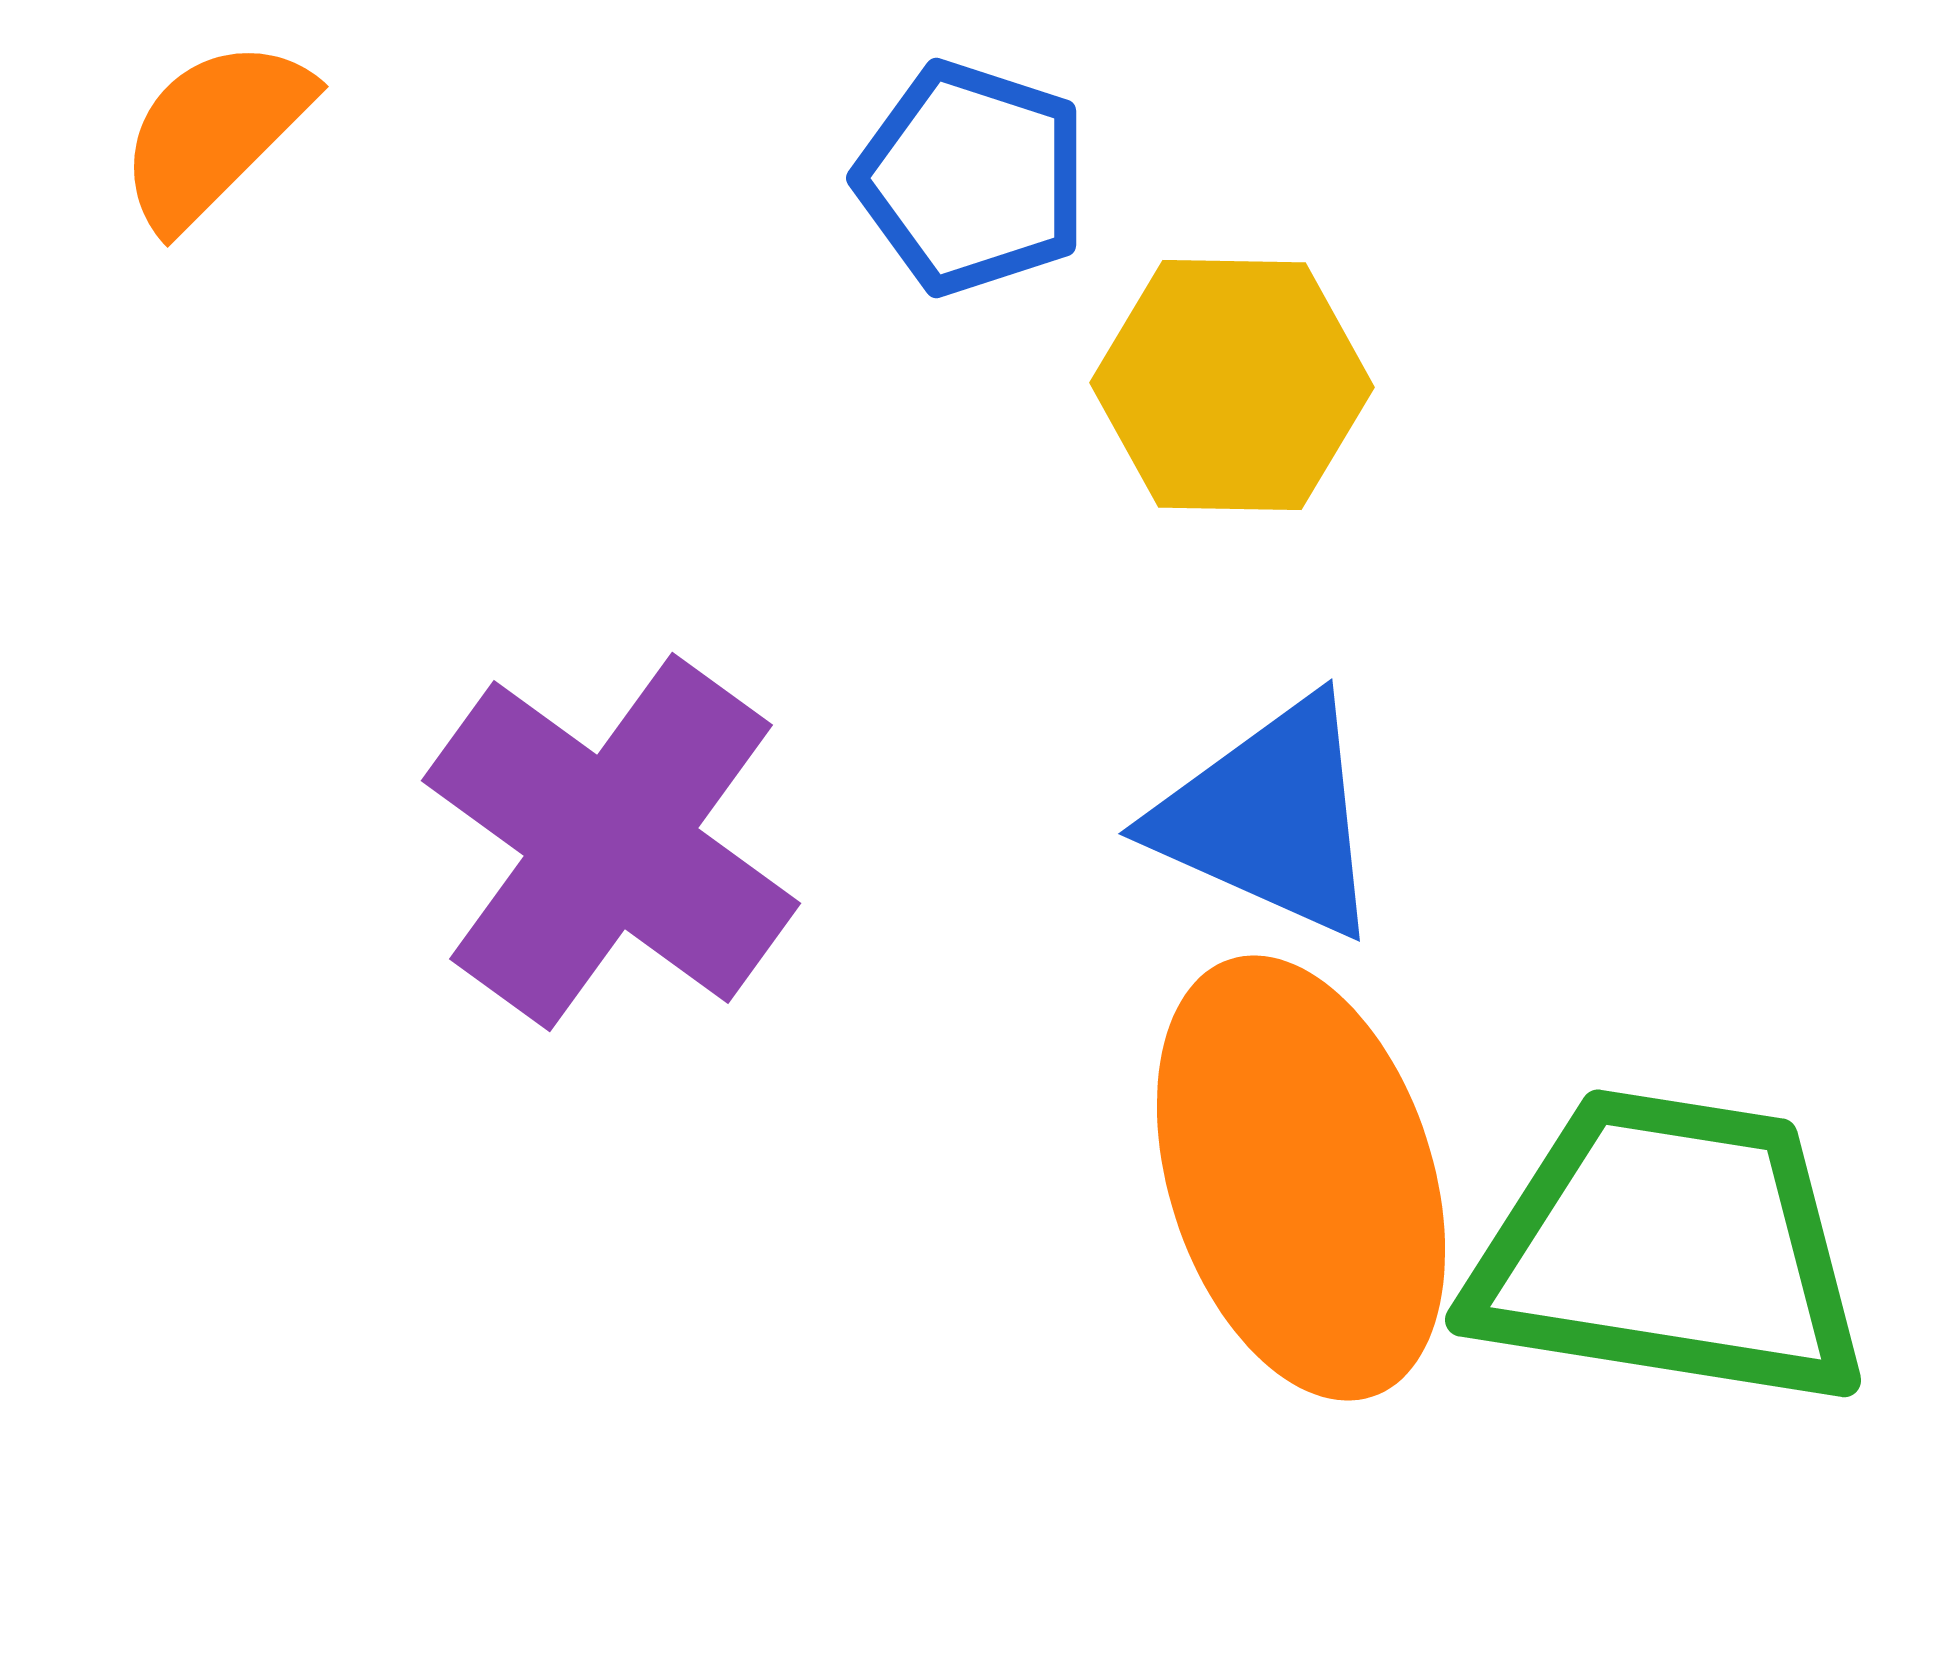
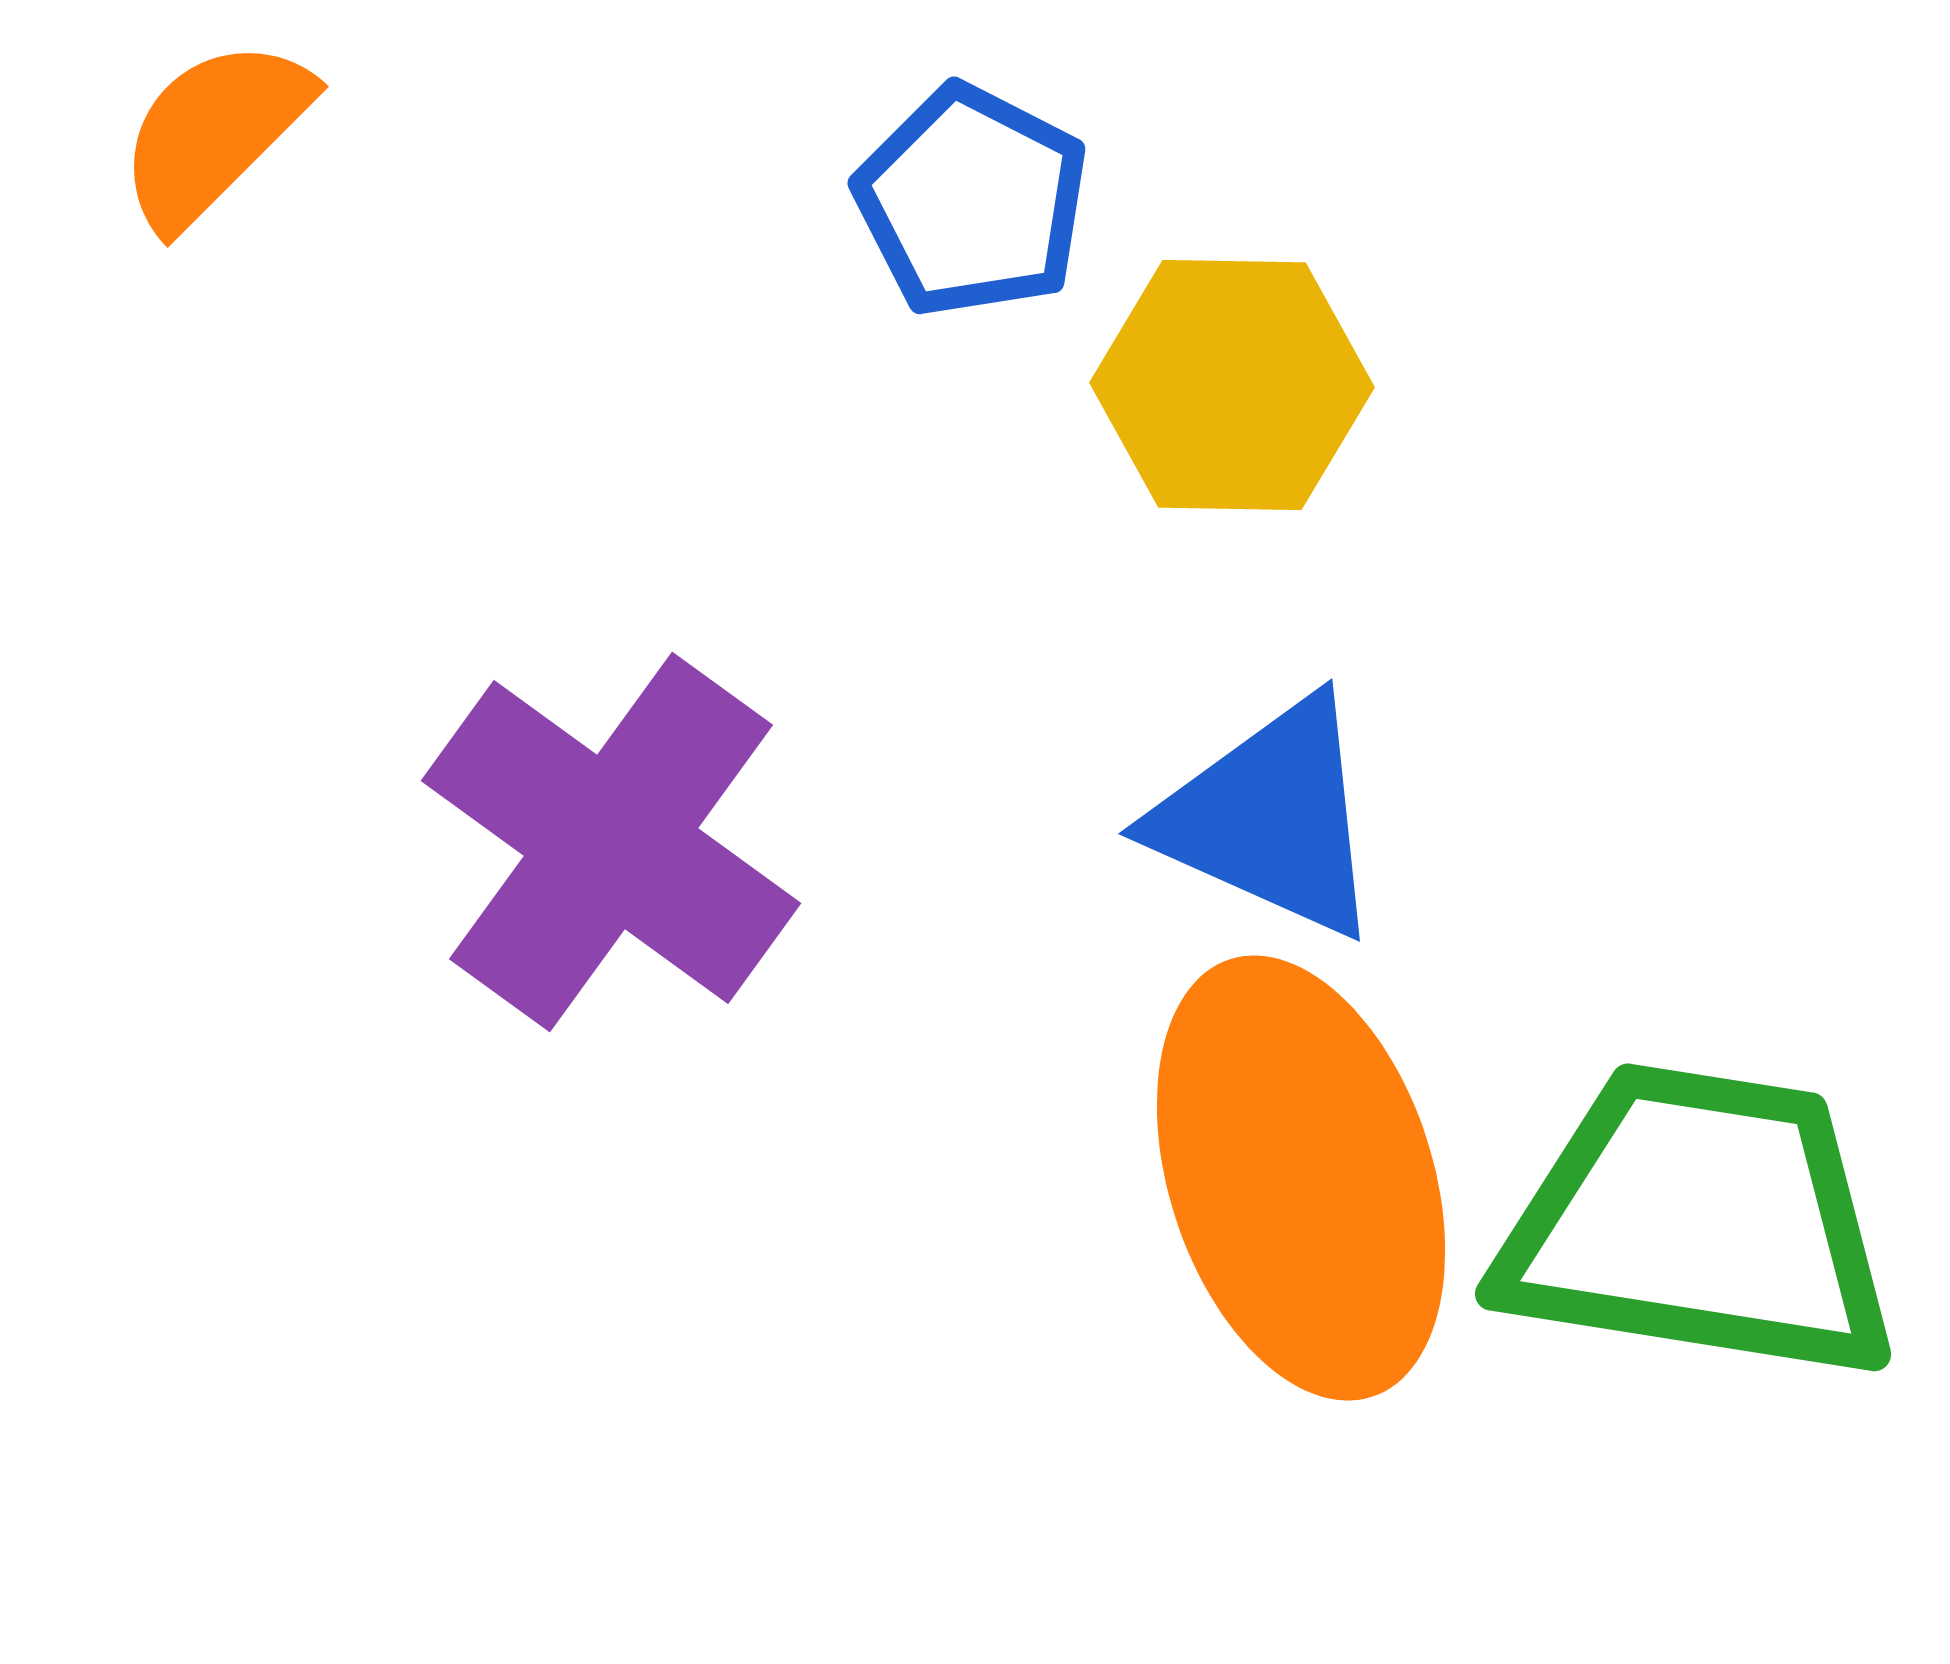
blue pentagon: moved 23 px down; rotated 9 degrees clockwise
green trapezoid: moved 30 px right, 26 px up
